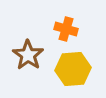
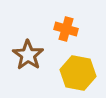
yellow hexagon: moved 5 px right, 4 px down; rotated 16 degrees clockwise
